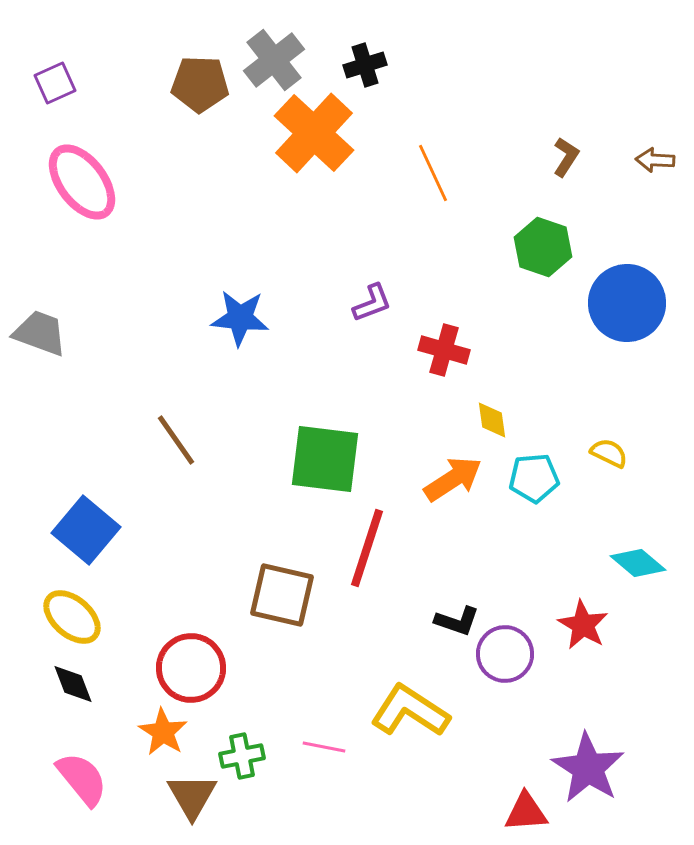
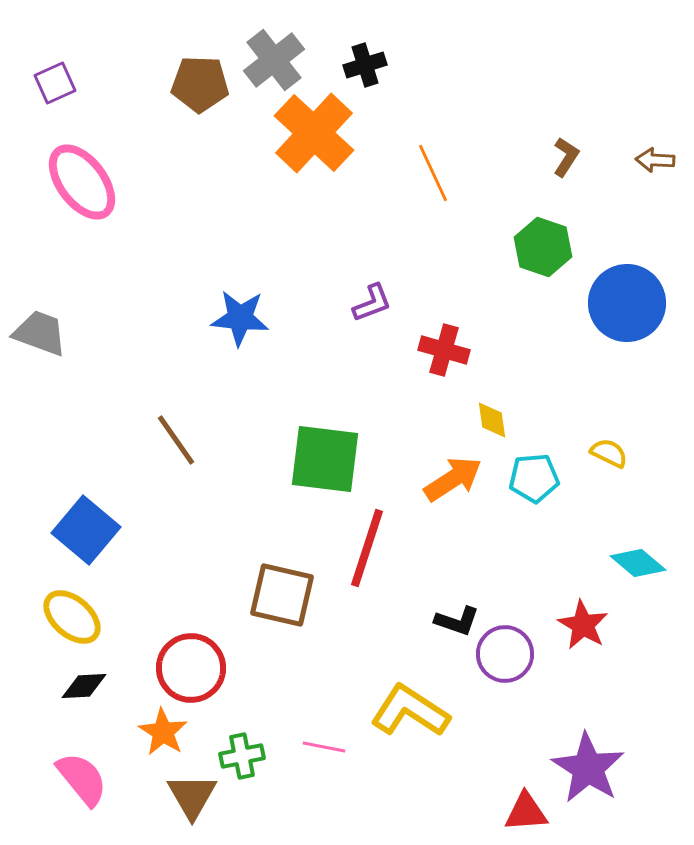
black diamond: moved 11 px right, 2 px down; rotated 72 degrees counterclockwise
